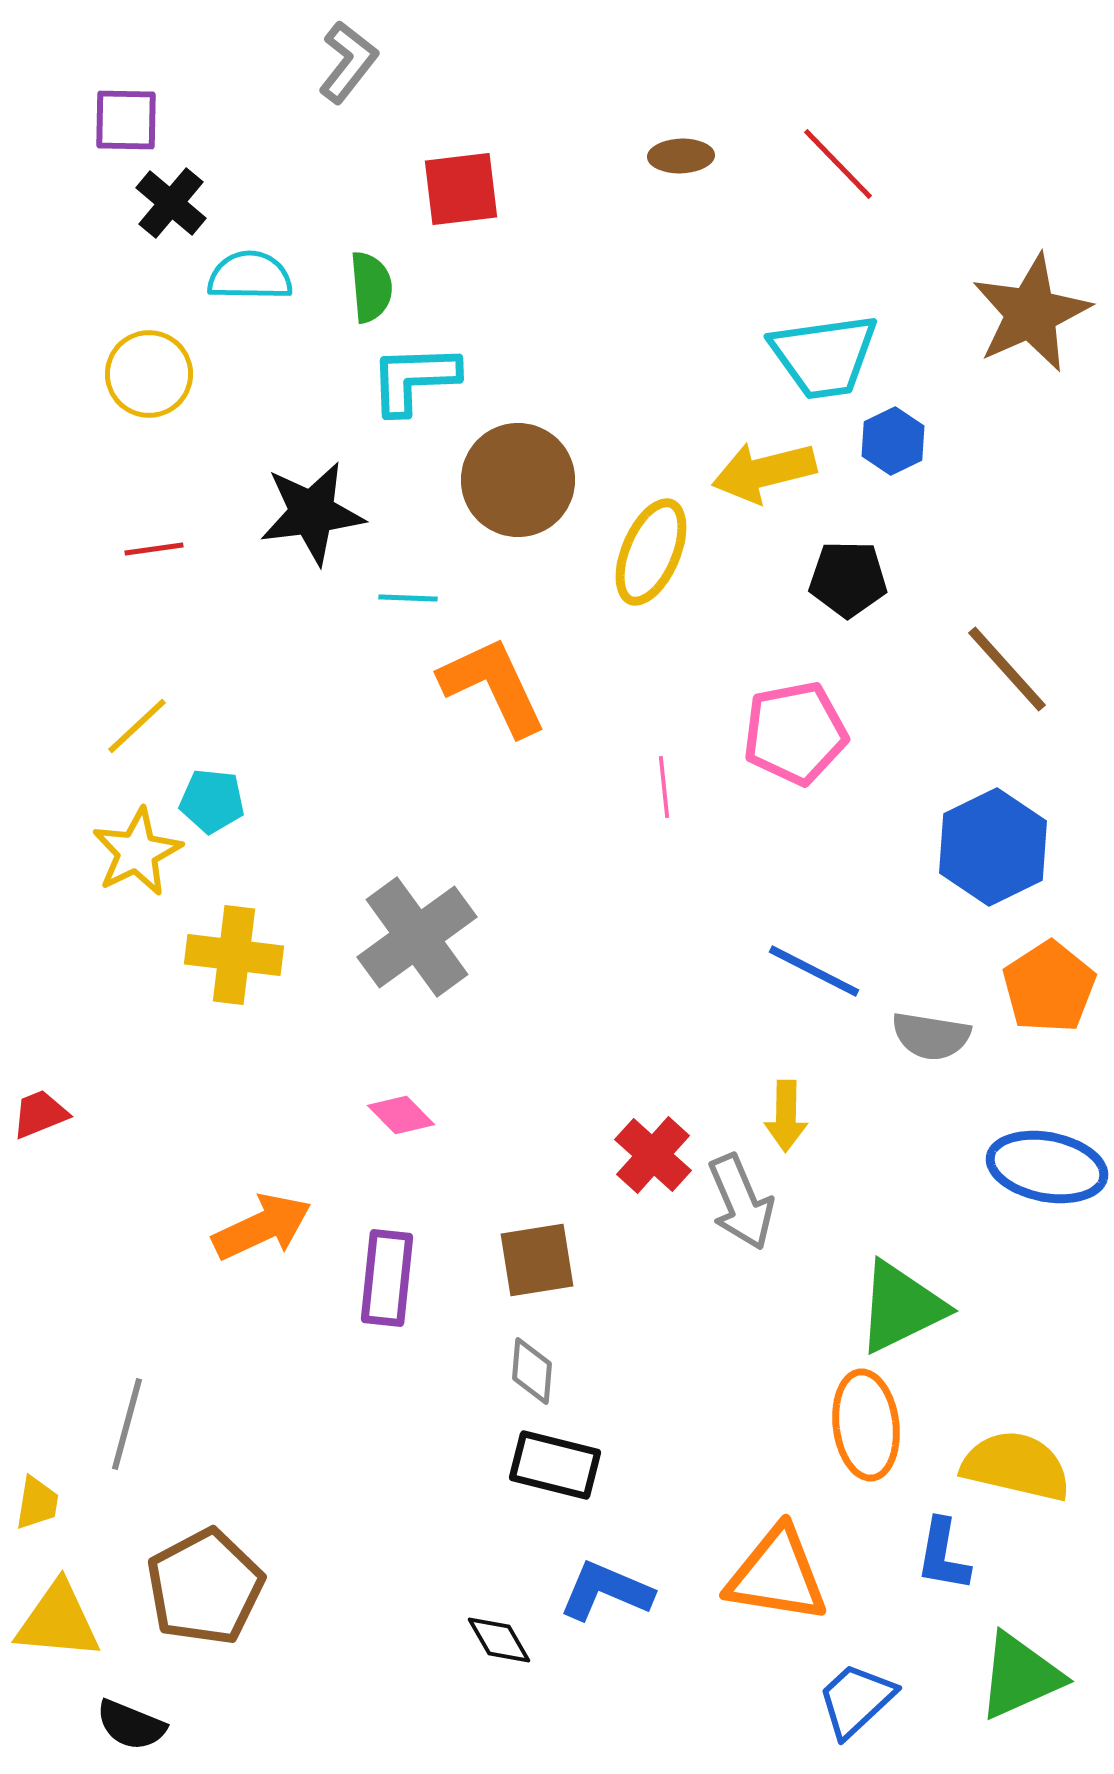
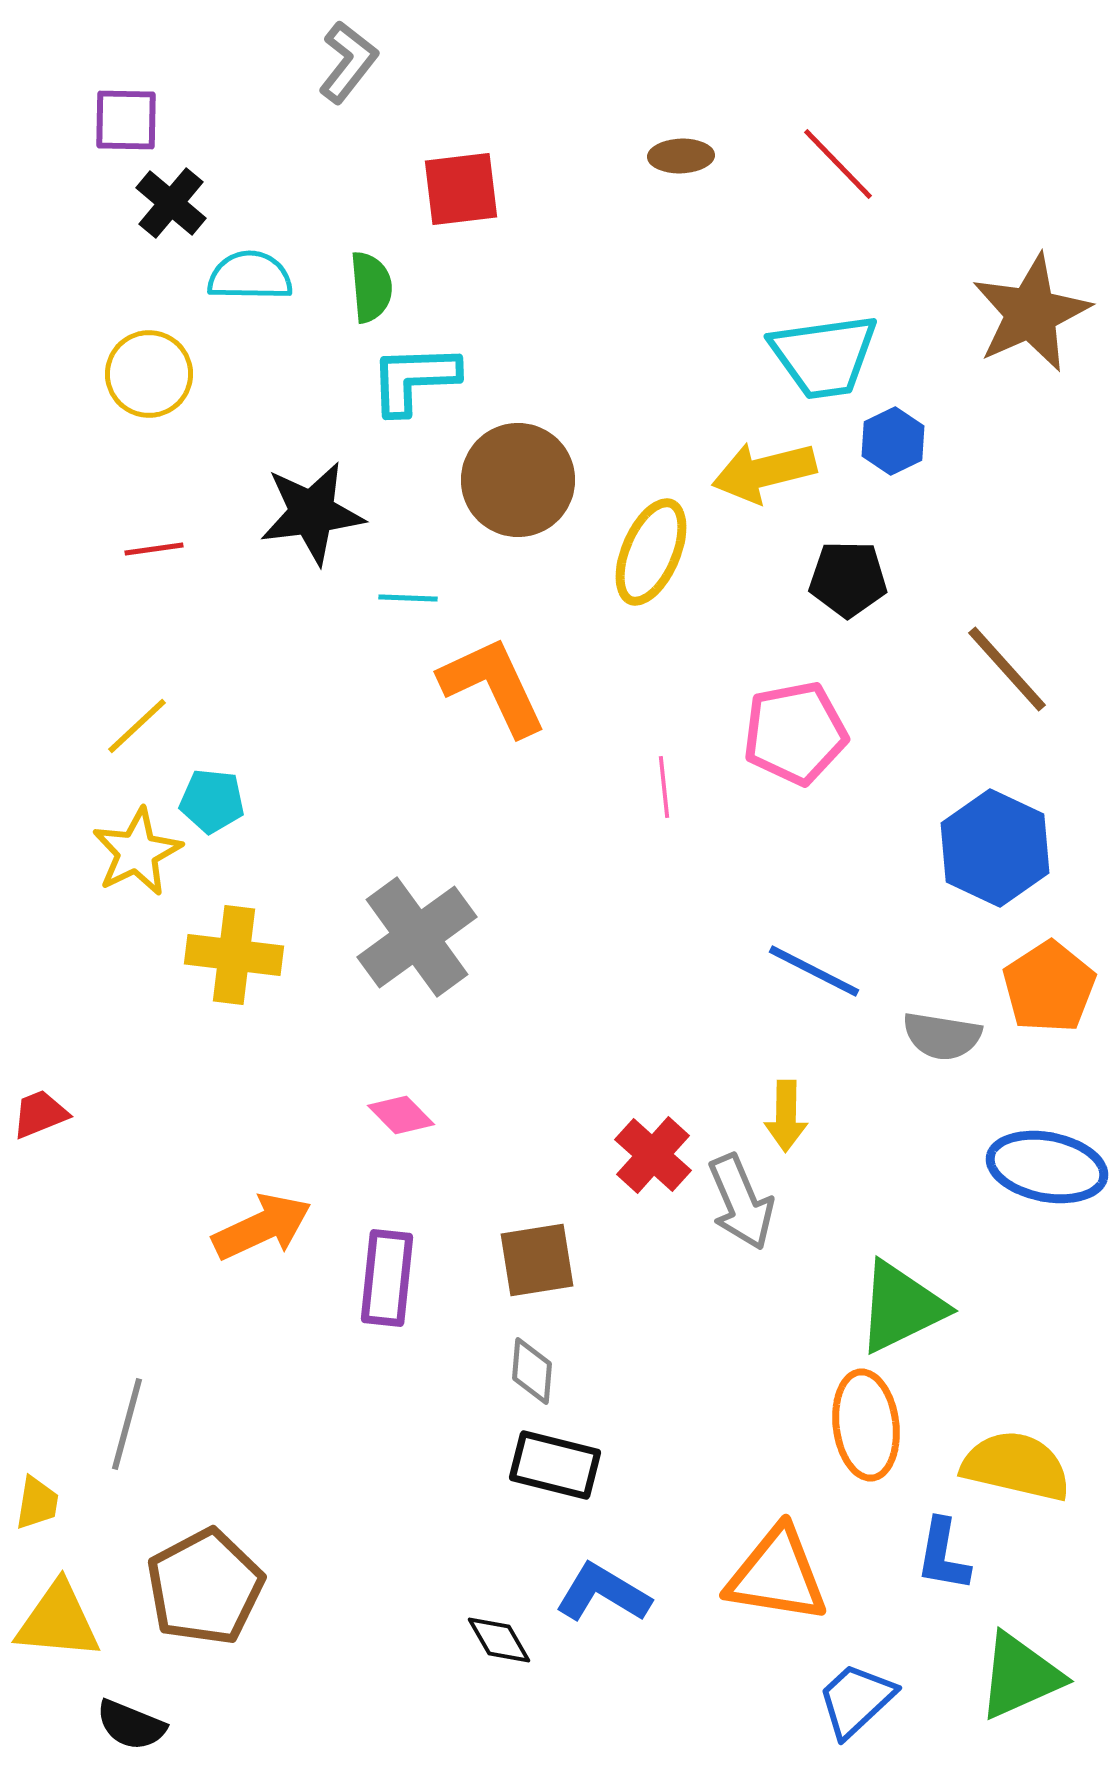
blue hexagon at (993, 847): moved 2 px right, 1 px down; rotated 9 degrees counterclockwise
gray semicircle at (931, 1036): moved 11 px right
blue L-shape at (606, 1591): moved 3 px left, 2 px down; rotated 8 degrees clockwise
